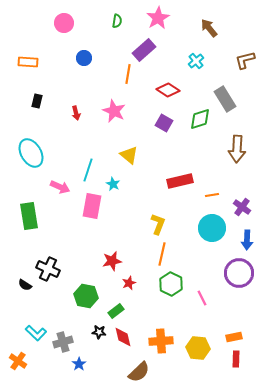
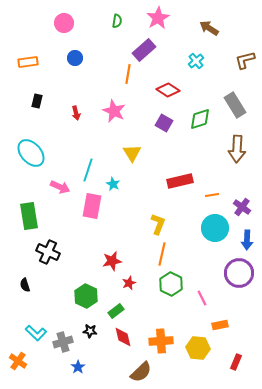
brown arrow at (209, 28): rotated 18 degrees counterclockwise
blue circle at (84, 58): moved 9 px left
orange rectangle at (28, 62): rotated 12 degrees counterclockwise
gray rectangle at (225, 99): moved 10 px right, 6 px down
cyan ellipse at (31, 153): rotated 12 degrees counterclockwise
yellow triangle at (129, 155): moved 3 px right, 2 px up; rotated 18 degrees clockwise
cyan circle at (212, 228): moved 3 px right
black cross at (48, 269): moved 17 px up
black semicircle at (25, 285): rotated 40 degrees clockwise
green hexagon at (86, 296): rotated 15 degrees clockwise
black star at (99, 332): moved 9 px left, 1 px up
orange rectangle at (234, 337): moved 14 px left, 12 px up
red rectangle at (236, 359): moved 3 px down; rotated 21 degrees clockwise
blue star at (79, 364): moved 1 px left, 3 px down
brown semicircle at (139, 372): moved 2 px right
